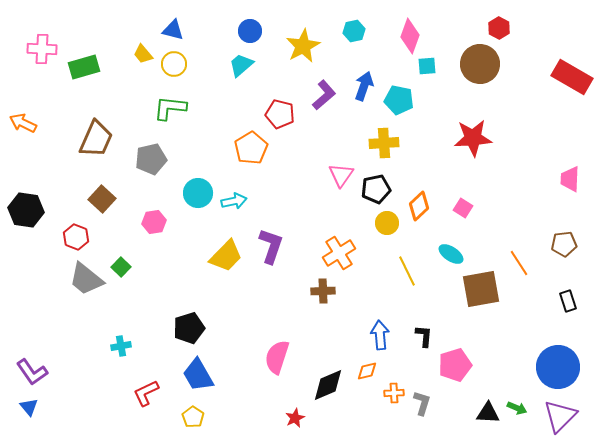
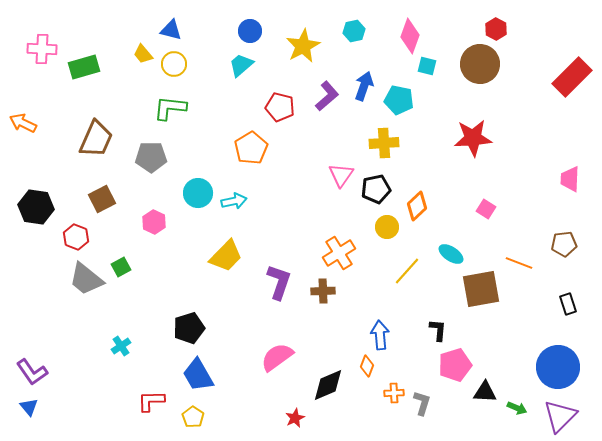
red hexagon at (499, 28): moved 3 px left, 1 px down
blue triangle at (173, 30): moved 2 px left
cyan square at (427, 66): rotated 18 degrees clockwise
red rectangle at (572, 77): rotated 75 degrees counterclockwise
purple L-shape at (324, 95): moved 3 px right, 1 px down
red pentagon at (280, 114): moved 7 px up
gray pentagon at (151, 159): moved 2 px up; rotated 12 degrees clockwise
brown square at (102, 199): rotated 20 degrees clockwise
orange diamond at (419, 206): moved 2 px left
pink square at (463, 208): moved 23 px right, 1 px down
black hexagon at (26, 210): moved 10 px right, 3 px up
pink hexagon at (154, 222): rotated 25 degrees counterclockwise
yellow circle at (387, 223): moved 4 px down
purple L-shape at (271, 246): moved 8 px right, 36 px down
orange line at (519, 263): rotated 36 degrees counterclockwise
green square at (121, 267): rotated 18 degrees clockwise
yellow line at (407, 271): rotated 68 degrees clockwise
black rectangle at (568, 301): moved 3 px down
black L-shape at (424, 336): moved 14 px right, 6 px up
cyan cross at (121, 346): rotated 24 degrees counterclockwise
pink semicircle at (277, 357): rotated 36 degrees clockwise
orange diamond at (367, 371): moved 5 px up; rotated 55 degrees counterclockwise
red L-shape at (146, 393): moved 5 px right, 8 px down; rotated 24 degrees clockwise
black triangle at (488, 413): moved 3 px left, 21 px up
